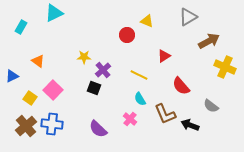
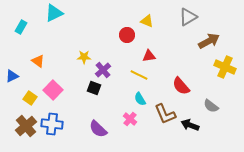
red triangle: moved 15 px left; rotated 24 degrees clockwise
